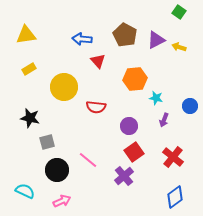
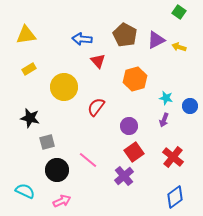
orange hexagon: rotated 10 degrees counterclockwise
cyan star: moved 10 px right
red semicircle: rotated 120 degrees clockwise
